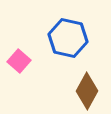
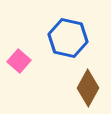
brown diamond: moved 1 px right, 3 px up
